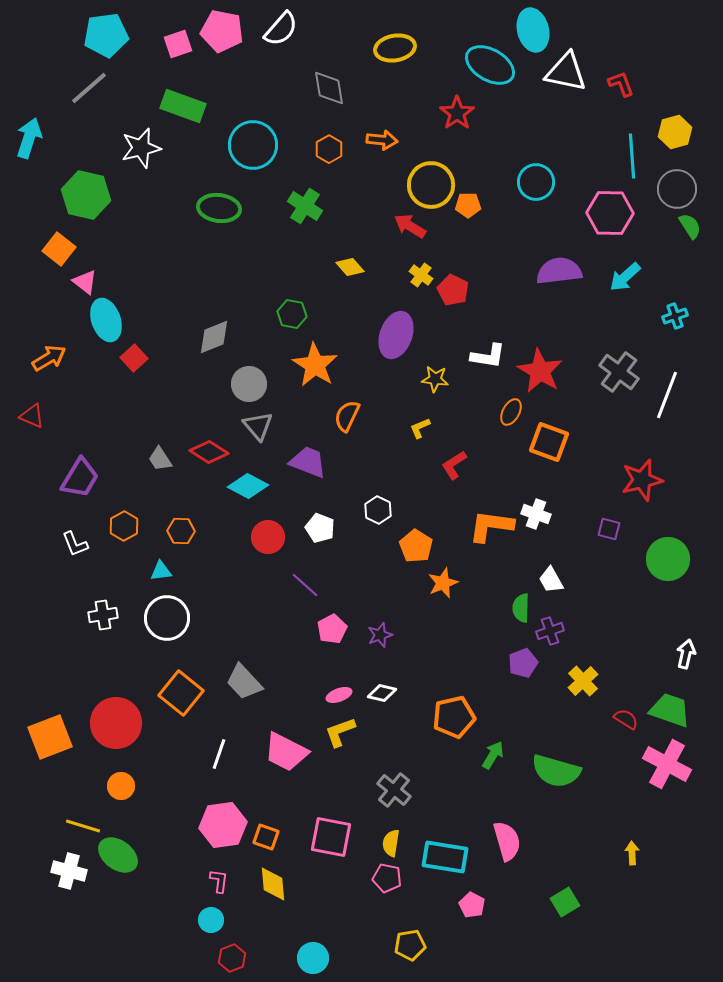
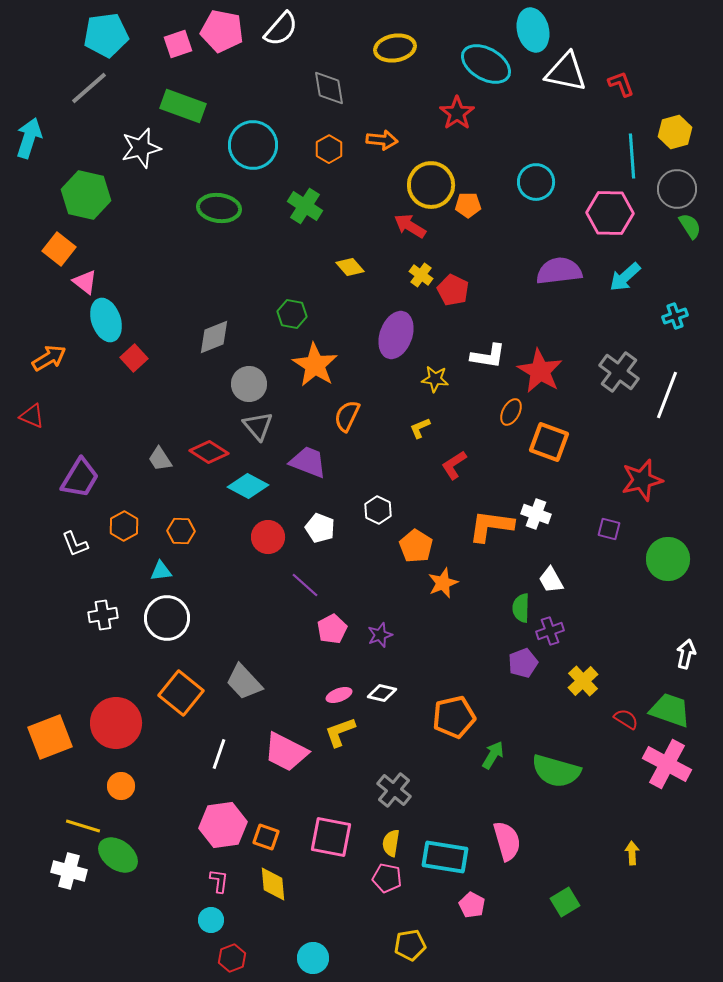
cyan ellipse at (490, 65): moved 4 px left, 1 px up
